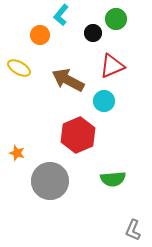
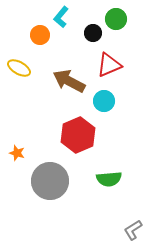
cyan L-shape: moved 2 px down
red triangle: moved 3 px left, 1 px up
brown arrow: moved 1 px right, 1 px down
green semicircle: moved 4 px left
gray L-shape: rotated 35 degrees clockwise
